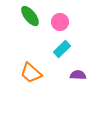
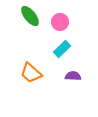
purple semicircle: moved 5 px left, 1 px down
